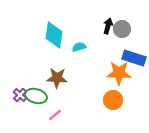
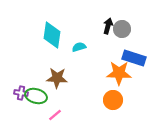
cyan diamond: moved 2 px left
purple cross: moved 1 px right, 2 px up; rotated 32 degrees counterclockwise
